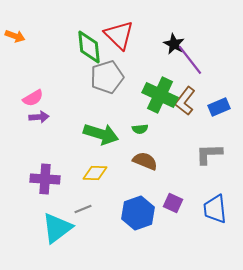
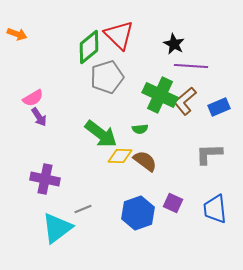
orange arrow: moved 2 px right, 2 px up
green diamond: rotated 56 degrees clockwise
purple line: moved 1 px right, 6 px down; rotated 48 degrees counterclockwise
brown L-shape: rotated 12 degrees clockwise
purple arrow: rotated 60 degrees clockwise
green arrow: rotated 20 degrees clockwise
brown semicircle: rotated 15 degrees clockwise
yellow diamond: moved 25 px right, 17 px up
purple cross: rotated 8 degrees clockwise
